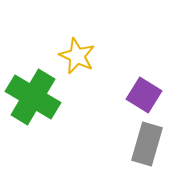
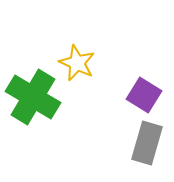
yellow star: moved 7 px down
gray rectangle: moved 1 px up
